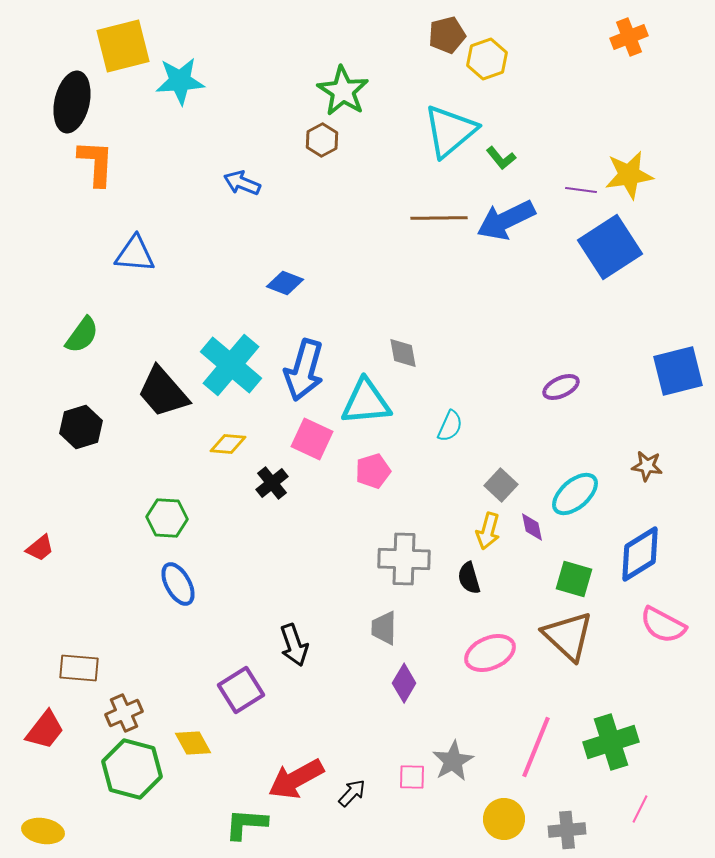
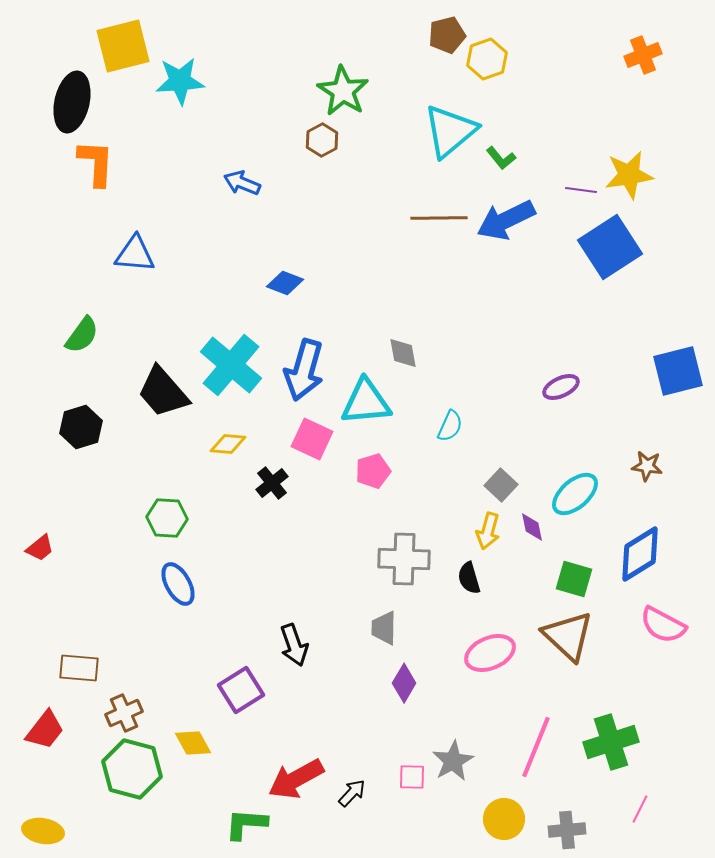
orange cross at (629, 37): moved 14 px right, 18 px down
